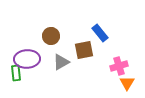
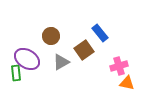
brown square: rotated 24 degrees counterclockwise
purple ellipse: rotated 35 degrees clockwise
orange triangle: rotated 49 degrees counterclockwise
